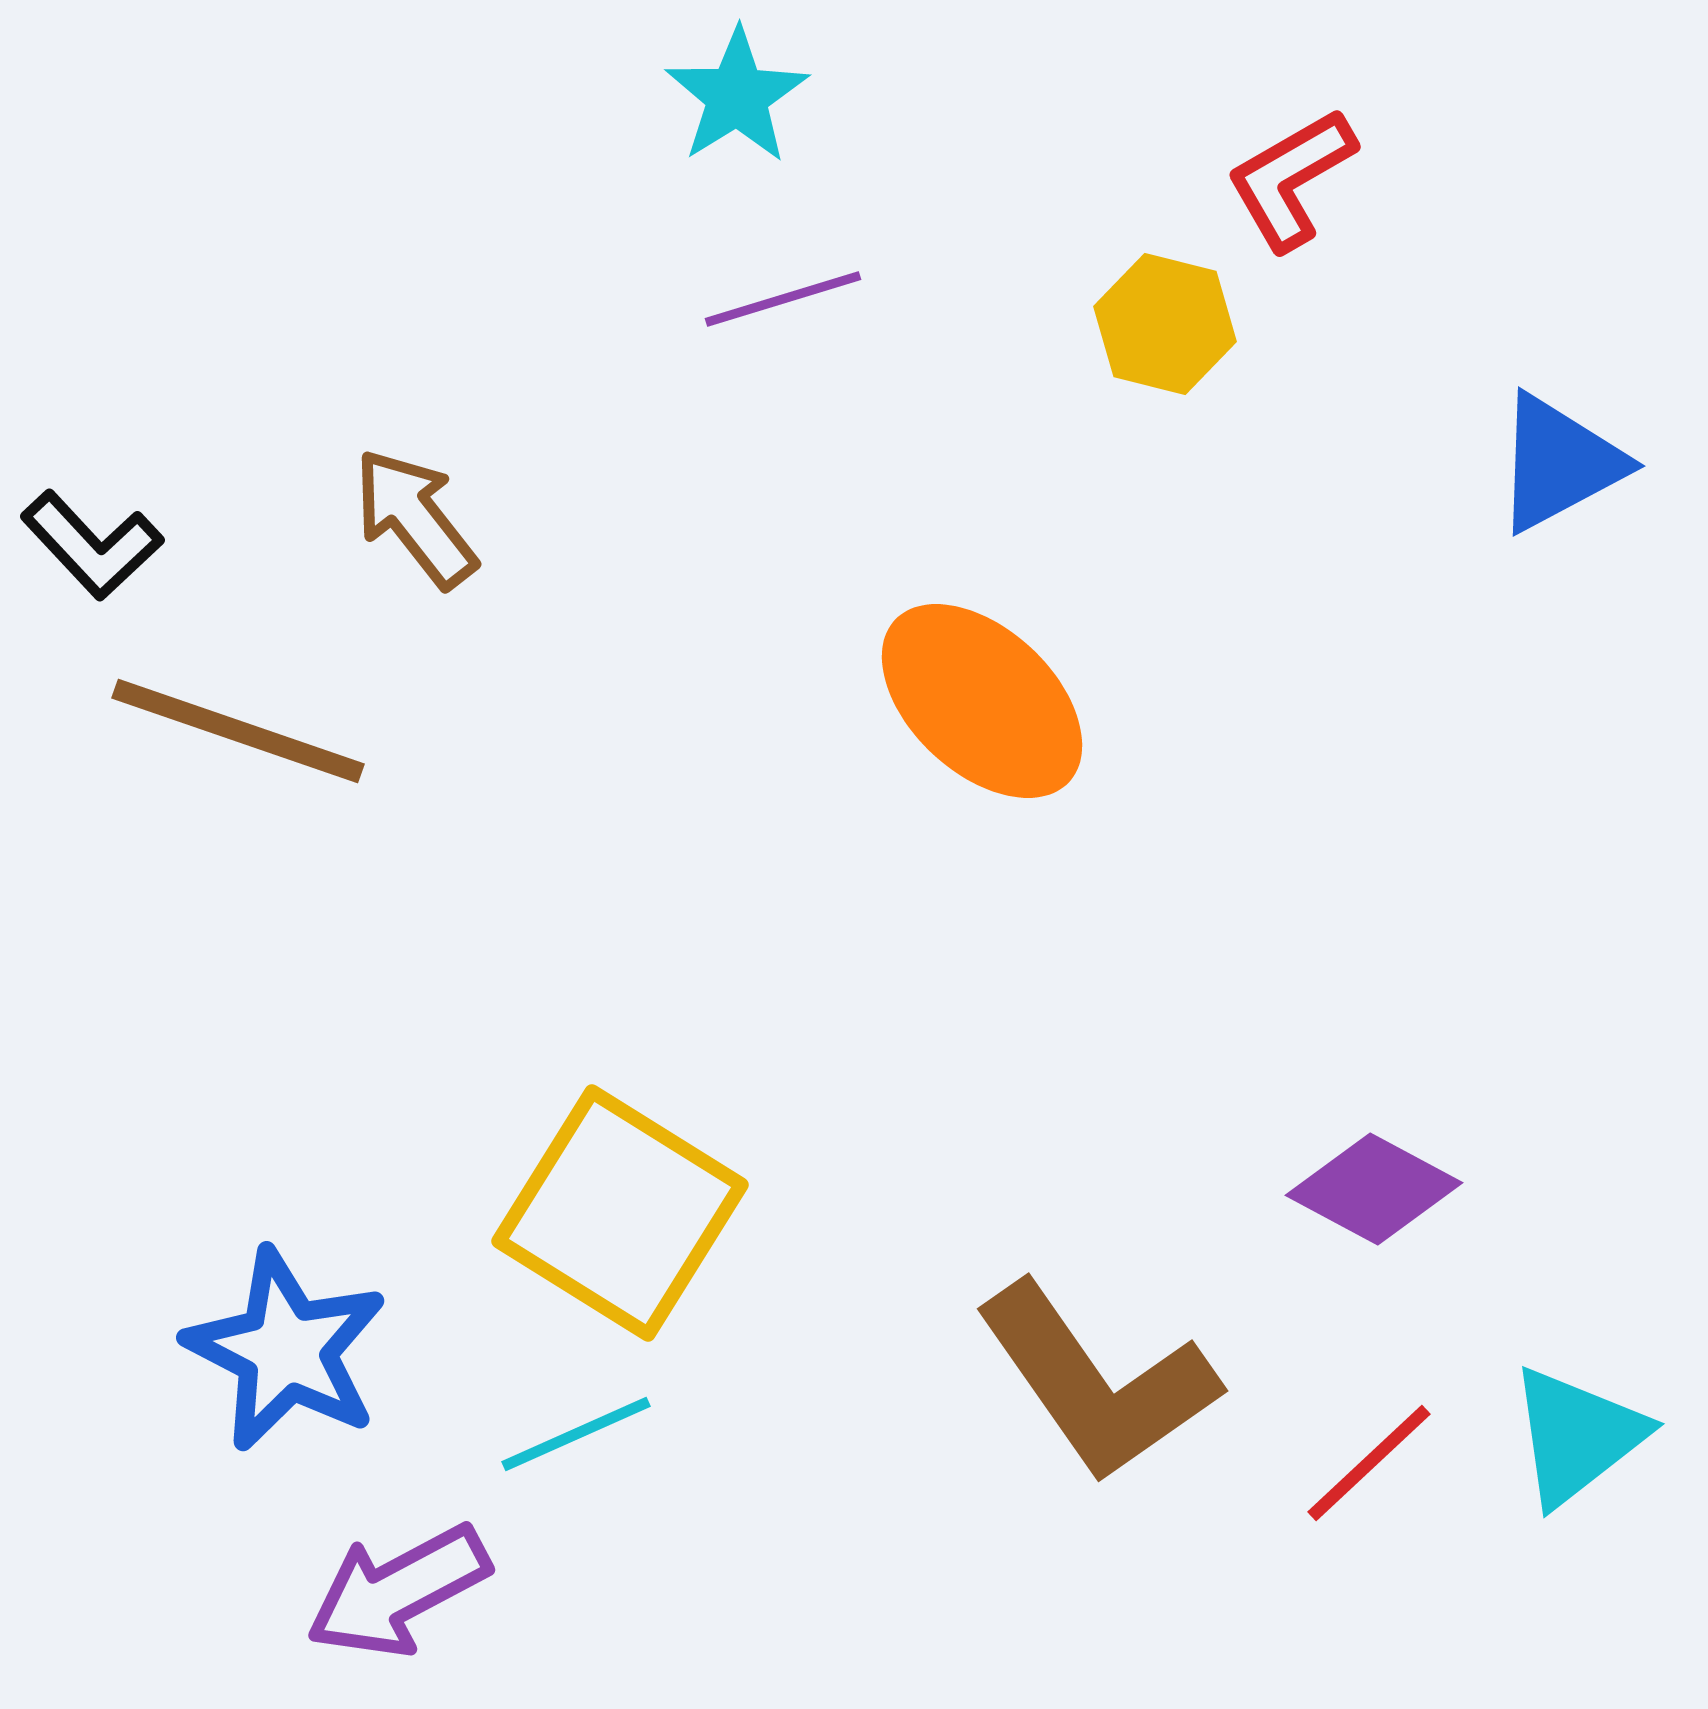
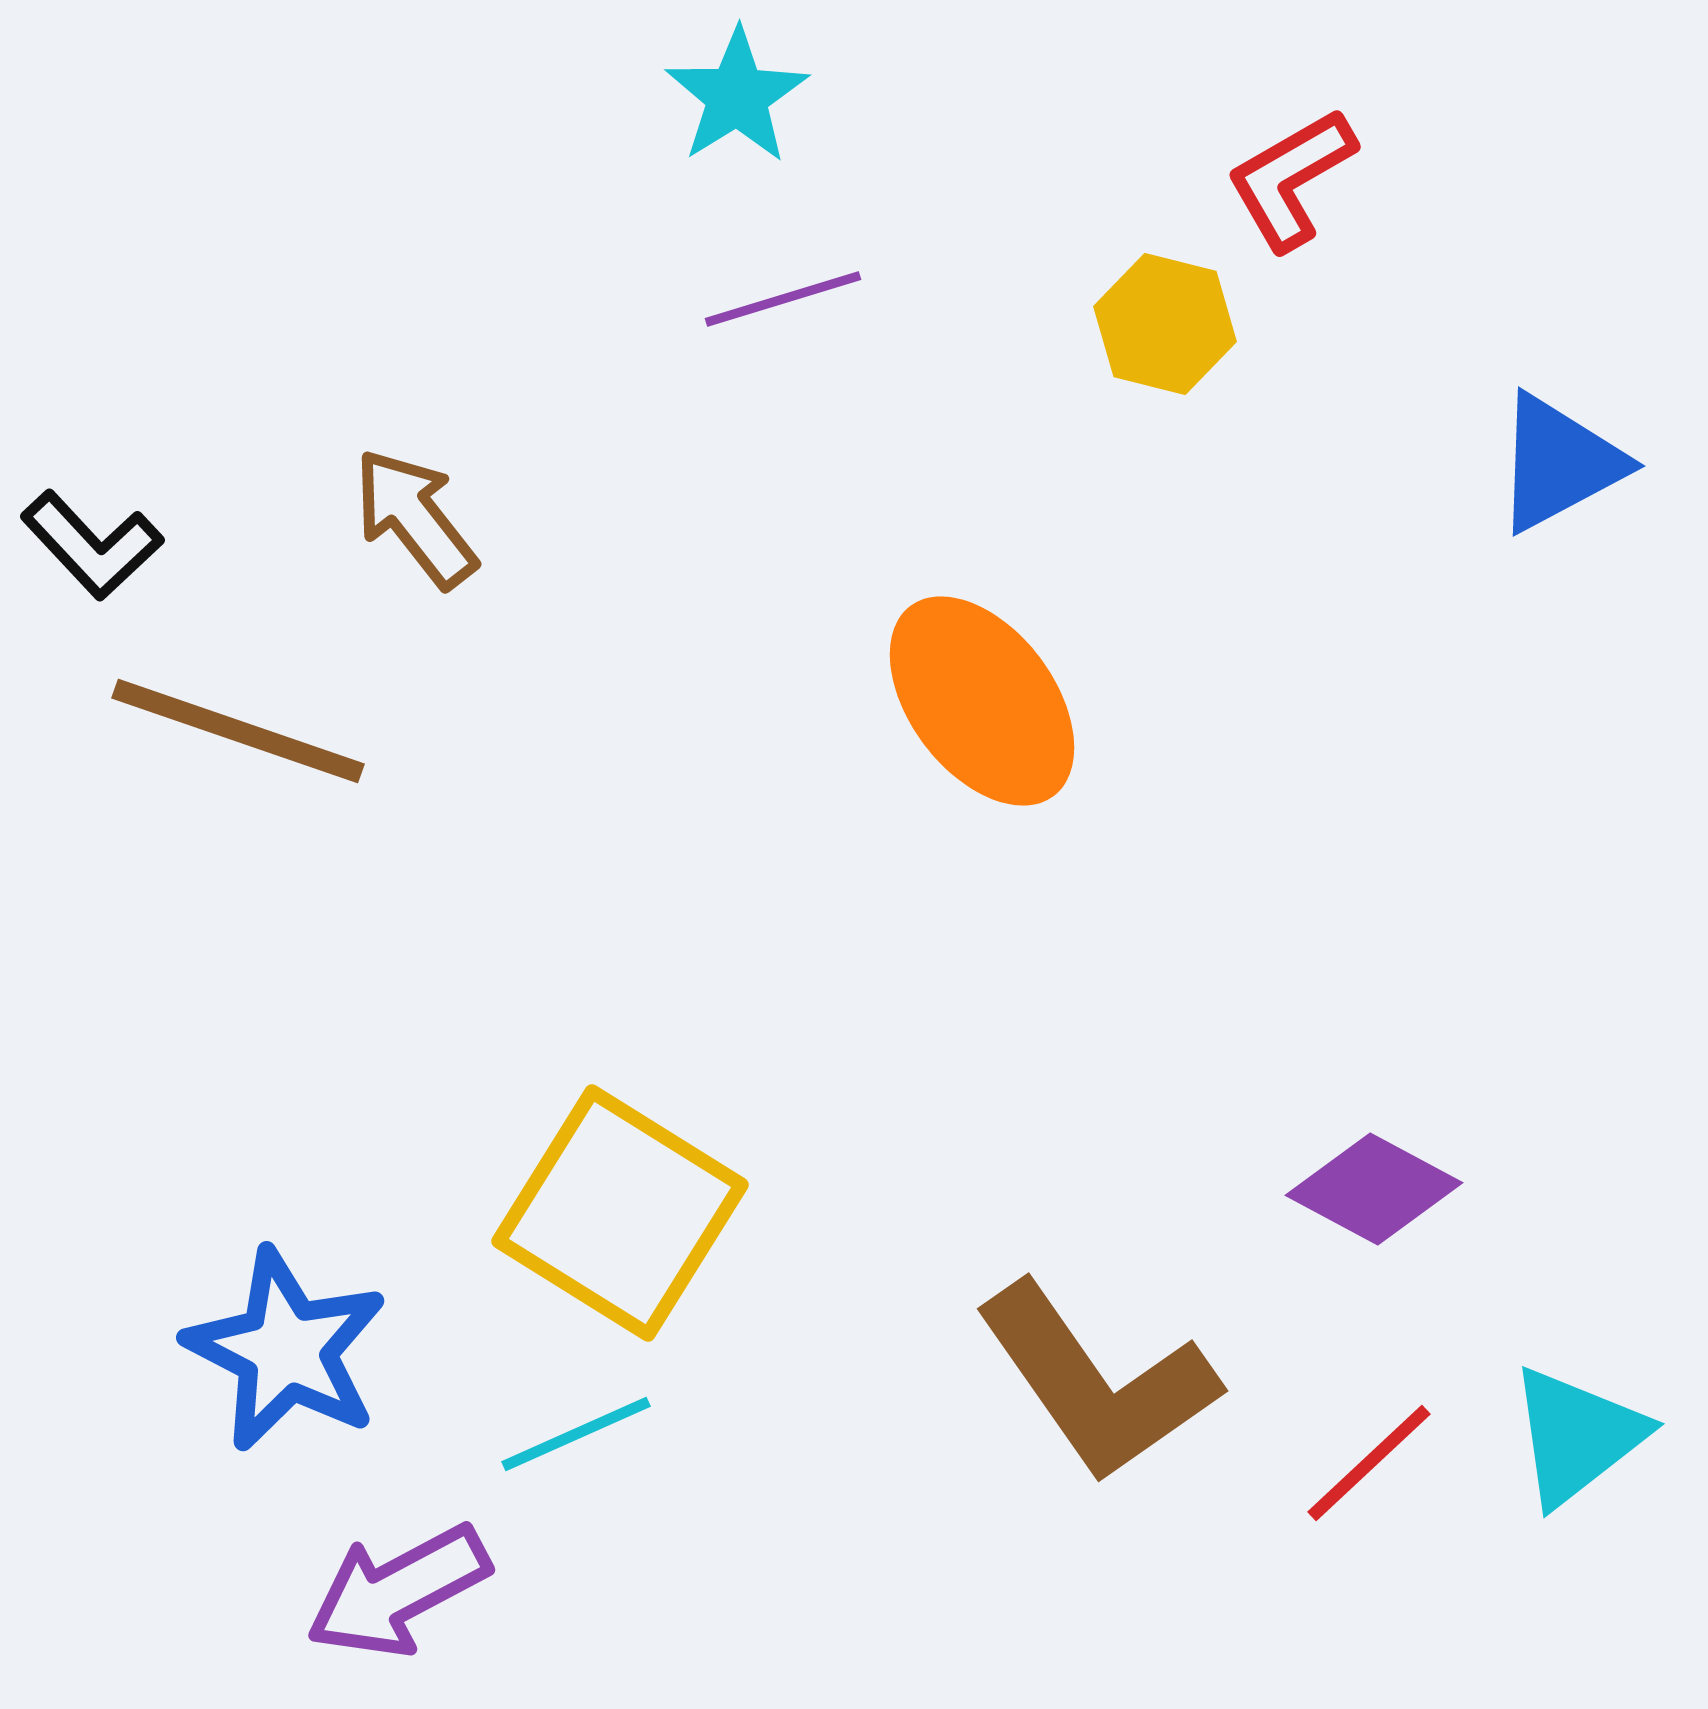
orange ellipse: rotated 10 degrees clockwise
